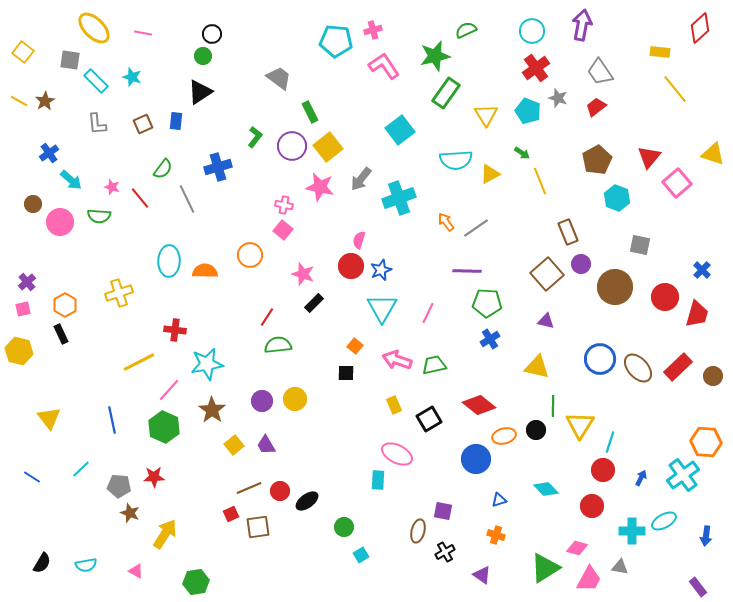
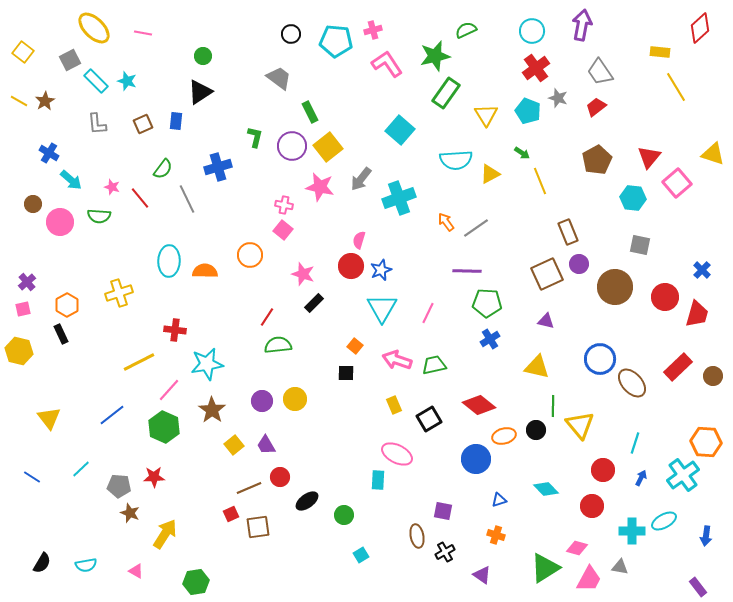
black circle at (212, 34): moved 79 px right
gray square at (70, 60): rotated 35 degrees counterclockwise
pink L-shape at (384, 66): moved 3 px right, 2 px up
cyan star at (132, 77): moved 5 px left, 4 px down
yellow line at (675, 89): moved 1 px right, 2 px up; rotated 8 degrees clockwise
cyan square at (400, 130): rotated 12 degrees counterclockwise
green L-shape at (255, 137): rotated 25 degrees counterclockwise
blue cross at (49, 153): rotated 24 degrees counterclockwise
cyan hexagon at (617, 198): moved 16 px right; rotated 15 degrees counterclockwise
purple circle at (581, 264): moved 2 px left
brown square at (547, 274): rotated 16 degrees clockwise
orange hexagon at (65, 305): moved 2 px right
brown ellipse at (638, 368): moved 6 px left, 15 px down
blue line at (112, 420): moved 5 px up; rotated 64 degrees clockwise
yellow triangle at (580, 425): rotated 12 degrees counterclockwise
cyan line at (610, 442): moved 25 px right, 1 px down
red circle at (280, 491): moved 14 px up
green circle at (344, 527): moved 12 px up
brown ellipse at (418, 531): moved 1 px left, 5 px down; rotated 25 degrees counterclockwise
